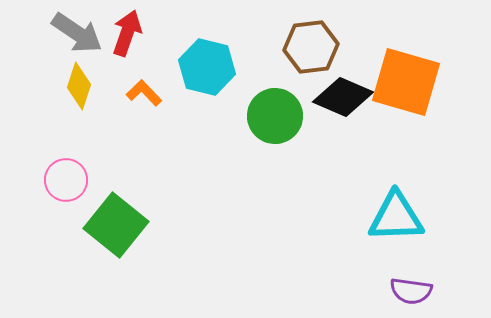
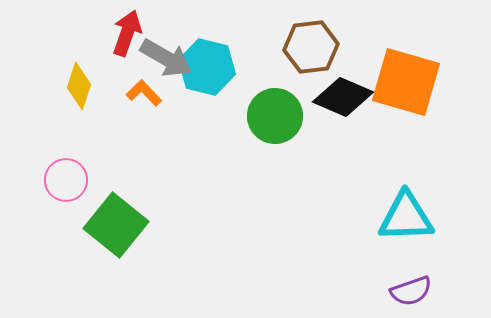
gray arrow: moved 89 px right, 25 px down; rotated 4 degrees counterclockwise
cyan triangle: moved 10 px right
purple semicircle: rotated 27 degrees counterclockwise
